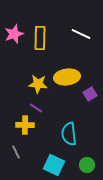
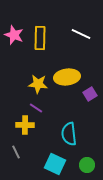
pink star: moved 1 px down; rotated 30 degrees counterclockwise
cyan square: moved 1 px right, 1 px up
